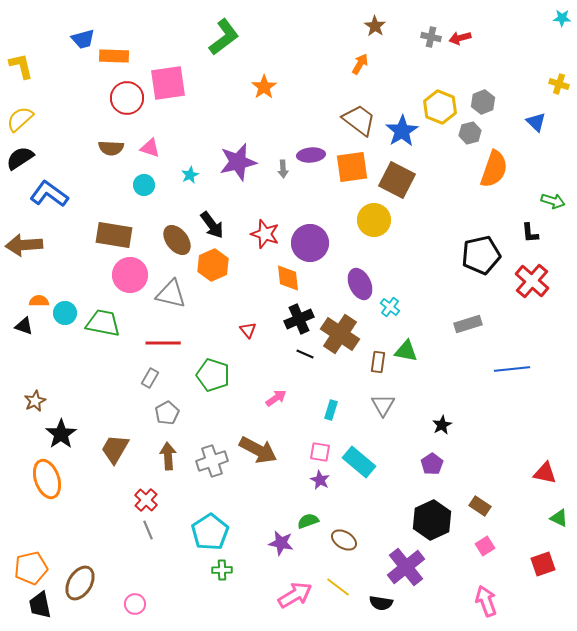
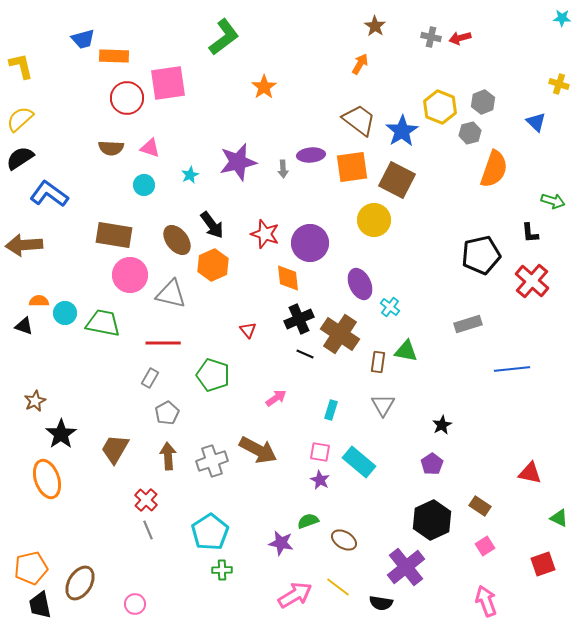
red triangle at (545, 473): moved 15 px left
